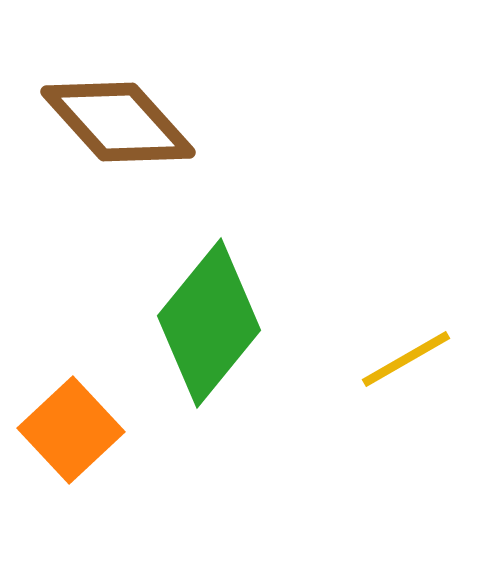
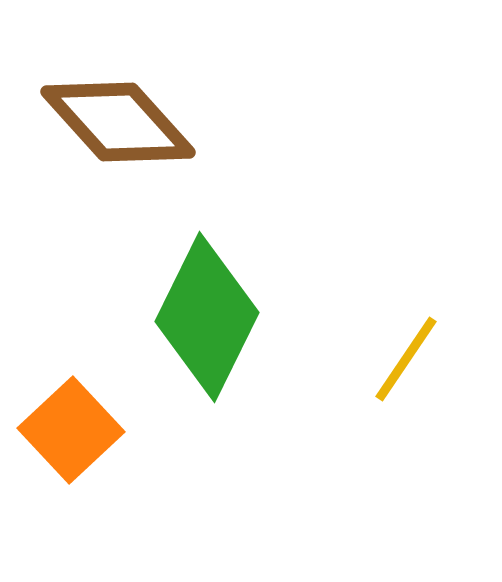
green diamond: moved 2 px left, 6 px up; rotated 13 degrees counterclockwise
yellow line: rotated 26 degrees counterclockwise
